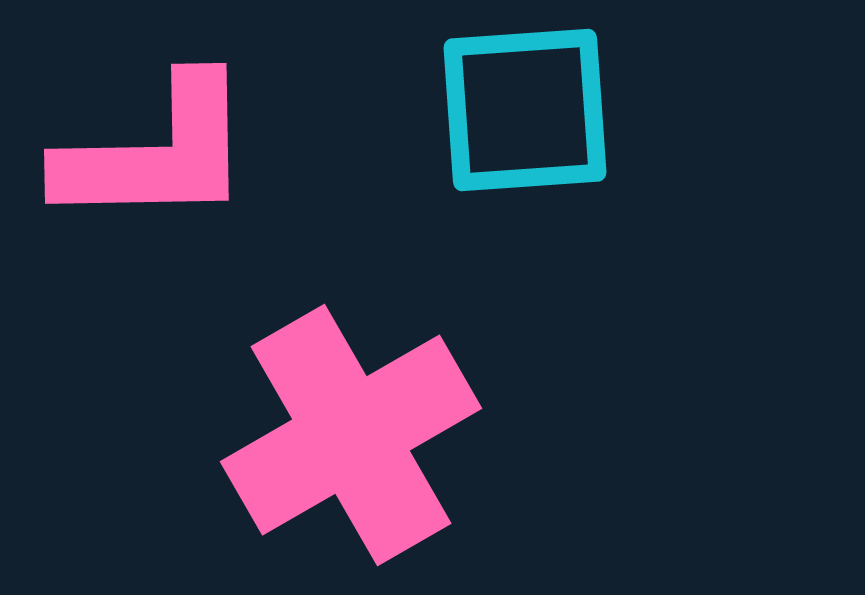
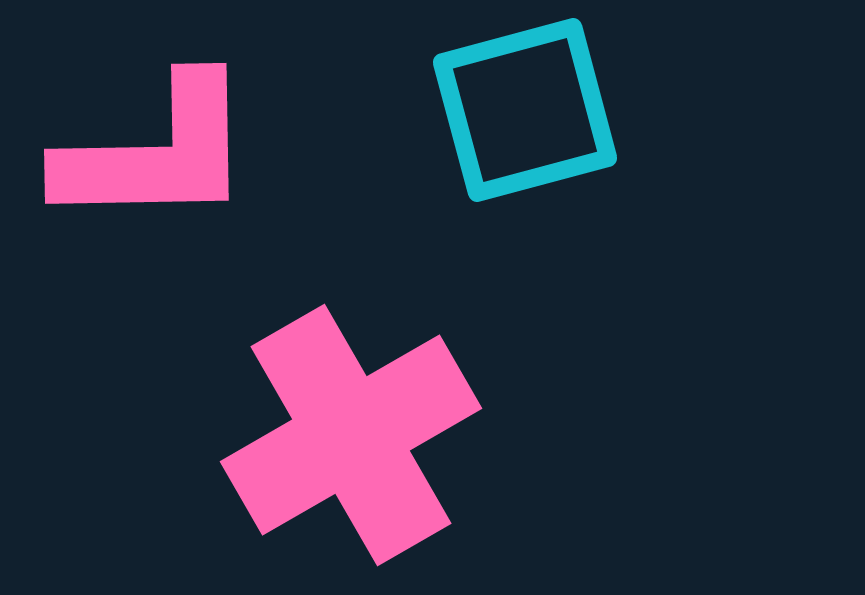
cyan square: rotated 11 degrees counterclockwise
